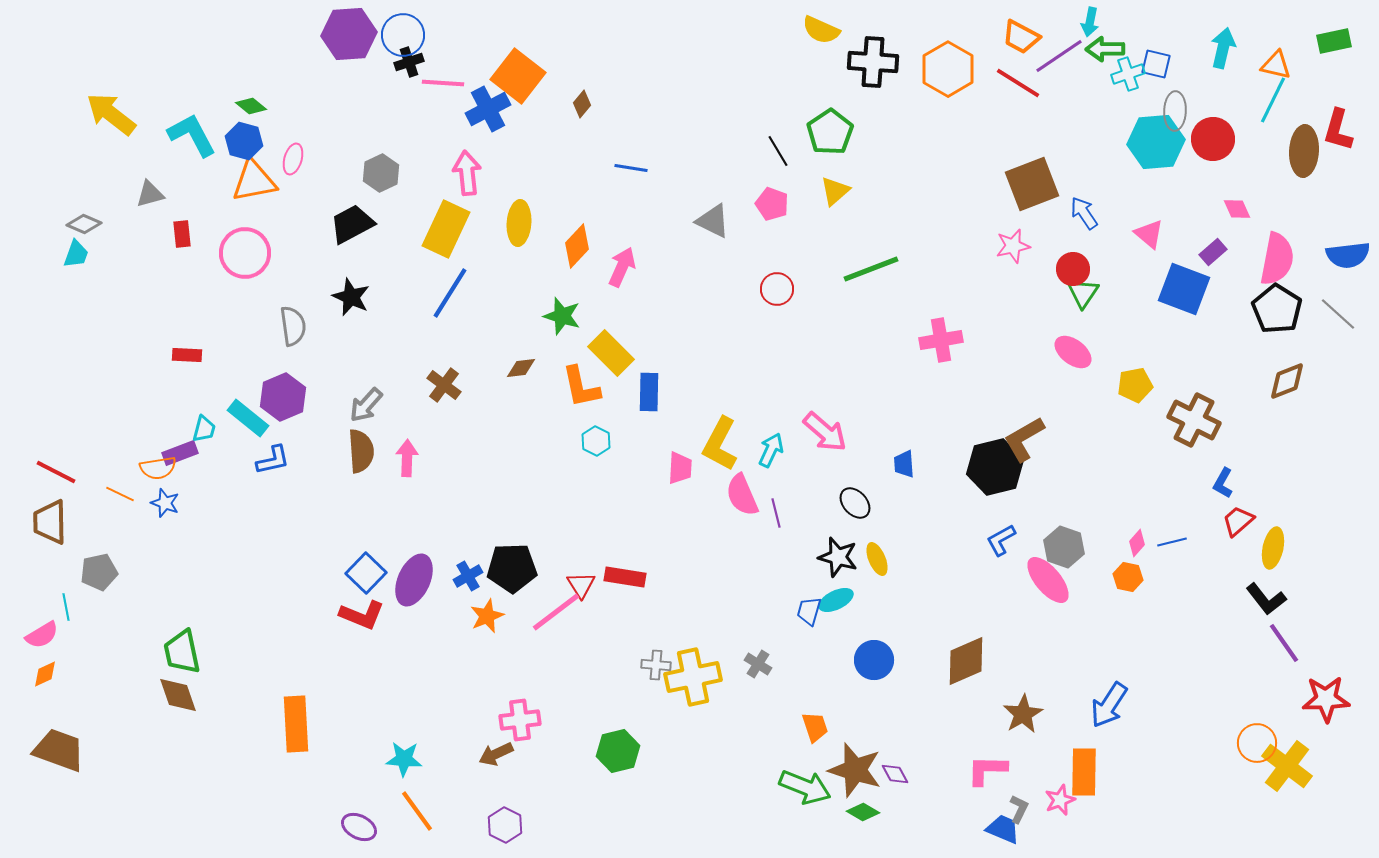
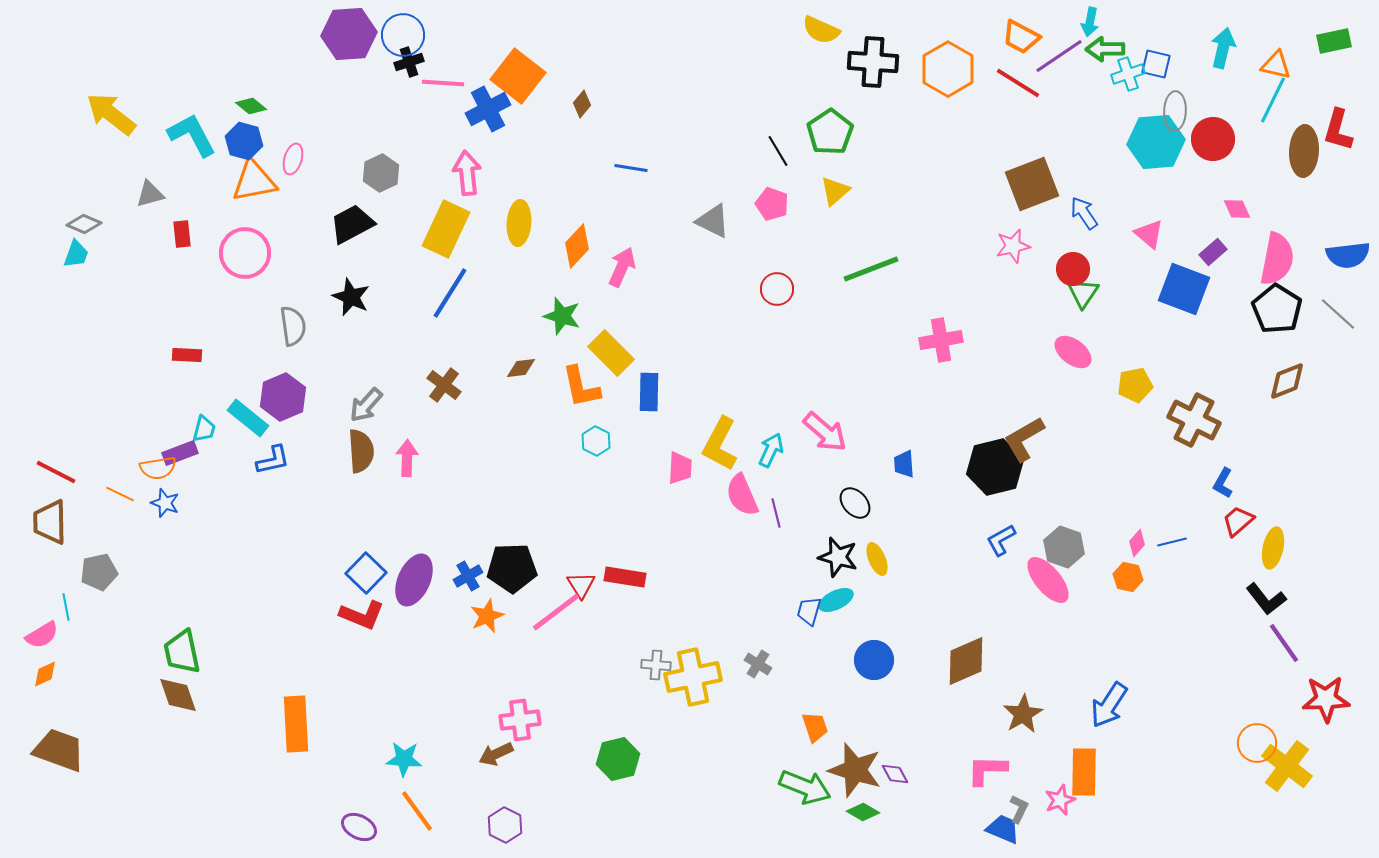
green hexagon at (618, 751): moved 8 px down
